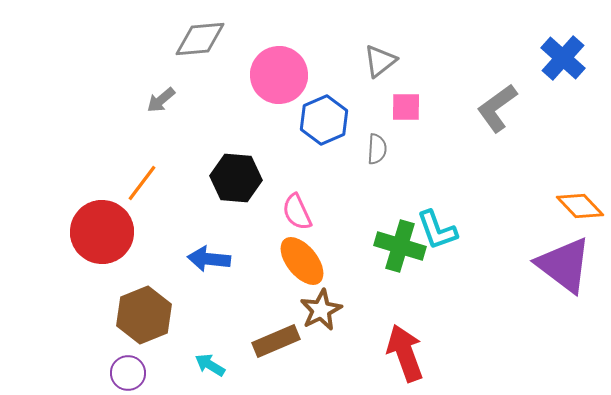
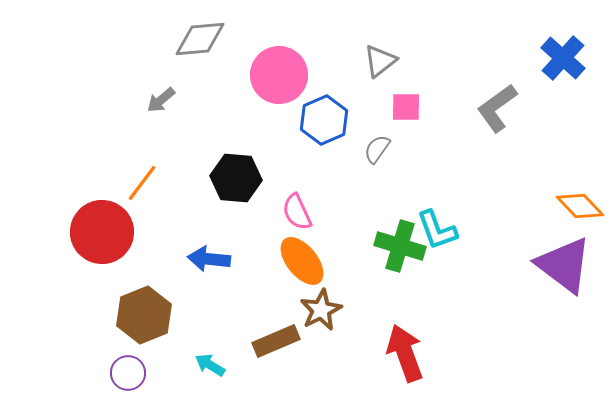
gray semicircle: rotated 148 degrees counterclockwise
